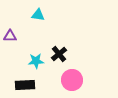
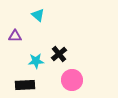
cyan triangle: rotated 32 degrees clockwise
purple triangle: moved 5 px right
